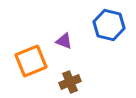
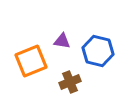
blue hexagon: moved 11 px left, 26 px down
purple triangle: moved 2 px left; rotated 12 degrees counterclockwise
